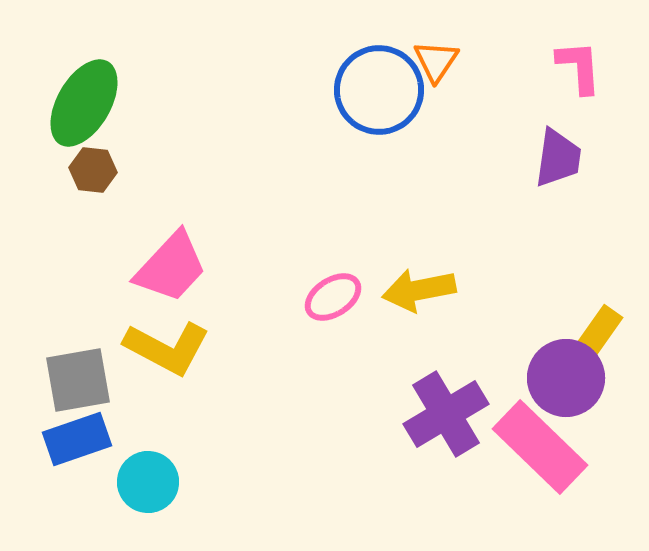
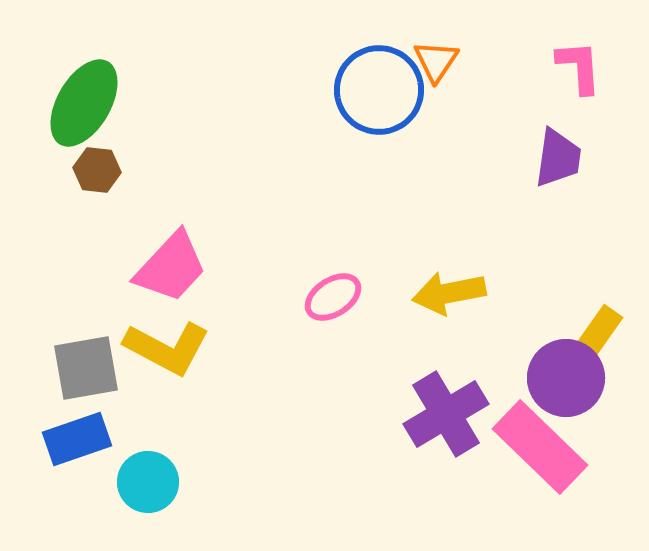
brown hexagon: moved 4 px right
yellow arrow: moved 30 px right, 3 px down
gray square: moved 8 px right, 12 px up
